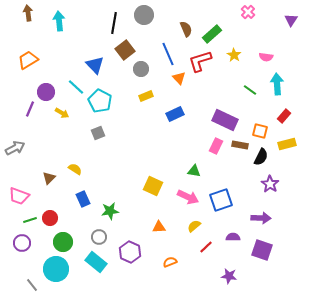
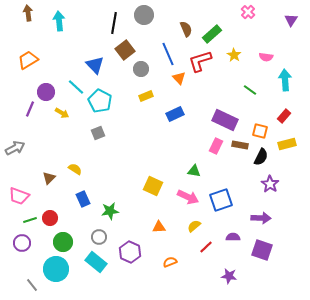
cyan arrow at (277, 84): moved 8 px right, 4 px up
